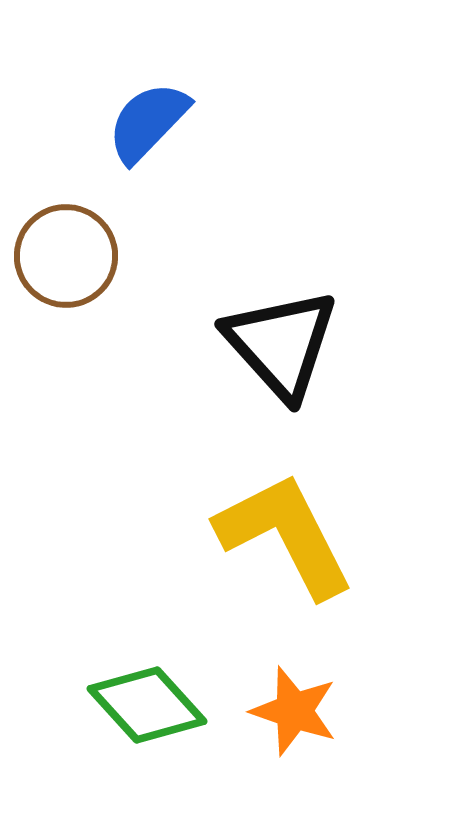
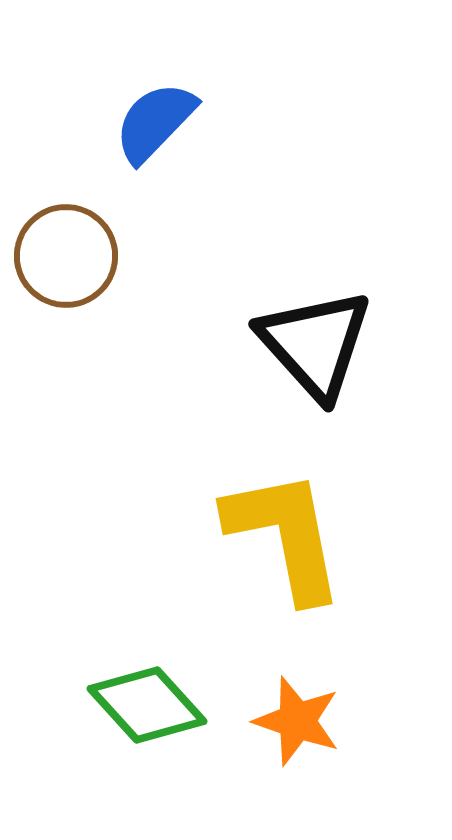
blue semicircle: moved 7 px right
black triangle: moved 34 px right
yellow L-shape: rotated 16 degrees clockwise
orange star: moved 3 px right, 10 px down
